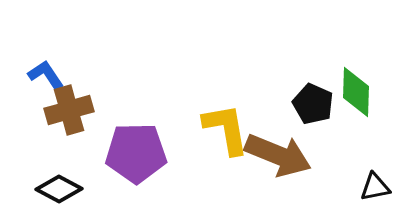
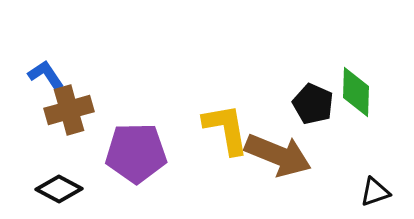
black triangle: moved 5 px down; rotated 8 degrees counterclockwise
